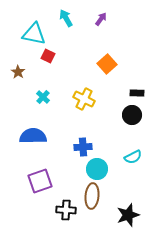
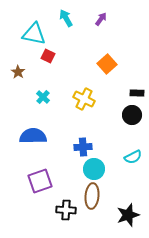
cyan circle: moved 3 px left
